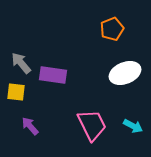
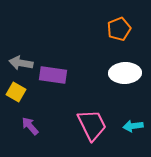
orange pentagon: moved 7 px right
gray arrow: rotated 40 degrees counterclockwise
white ellipse: rotated 20 degrees clockwise
yellow square: rotated 24 degrees clockwise
cyan arrow: rotated 144 degrees clockwise
